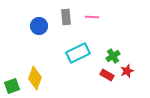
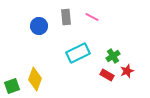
pink line: rotated 24 degrees clockwise
yellow diamond: moved 1 px down
